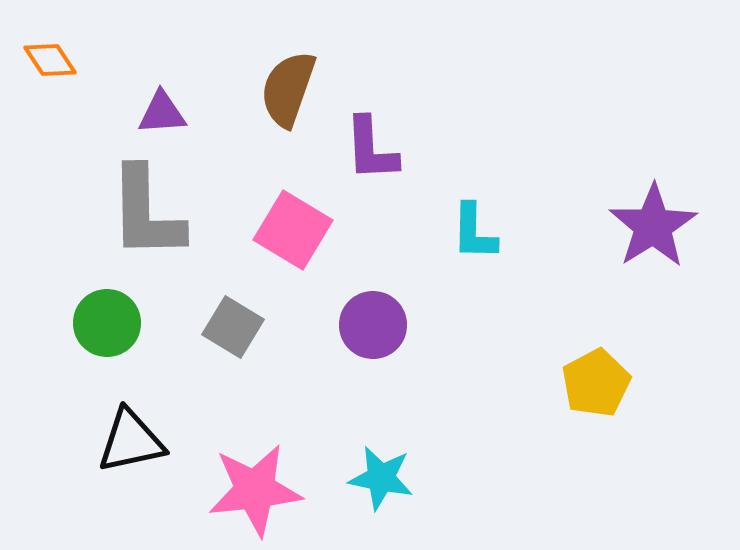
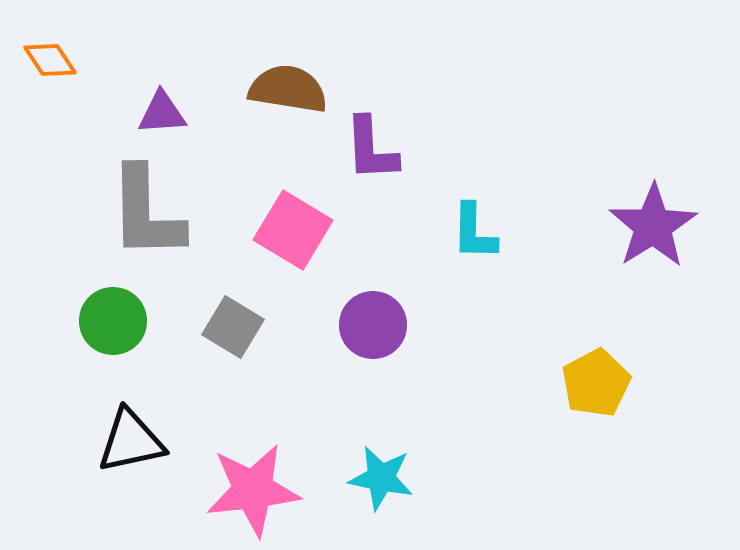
brown semicircle: rotated 80 degrees clockwise
green circle: moved 6 px right, 2 px up
pink star: moved 2 px left
